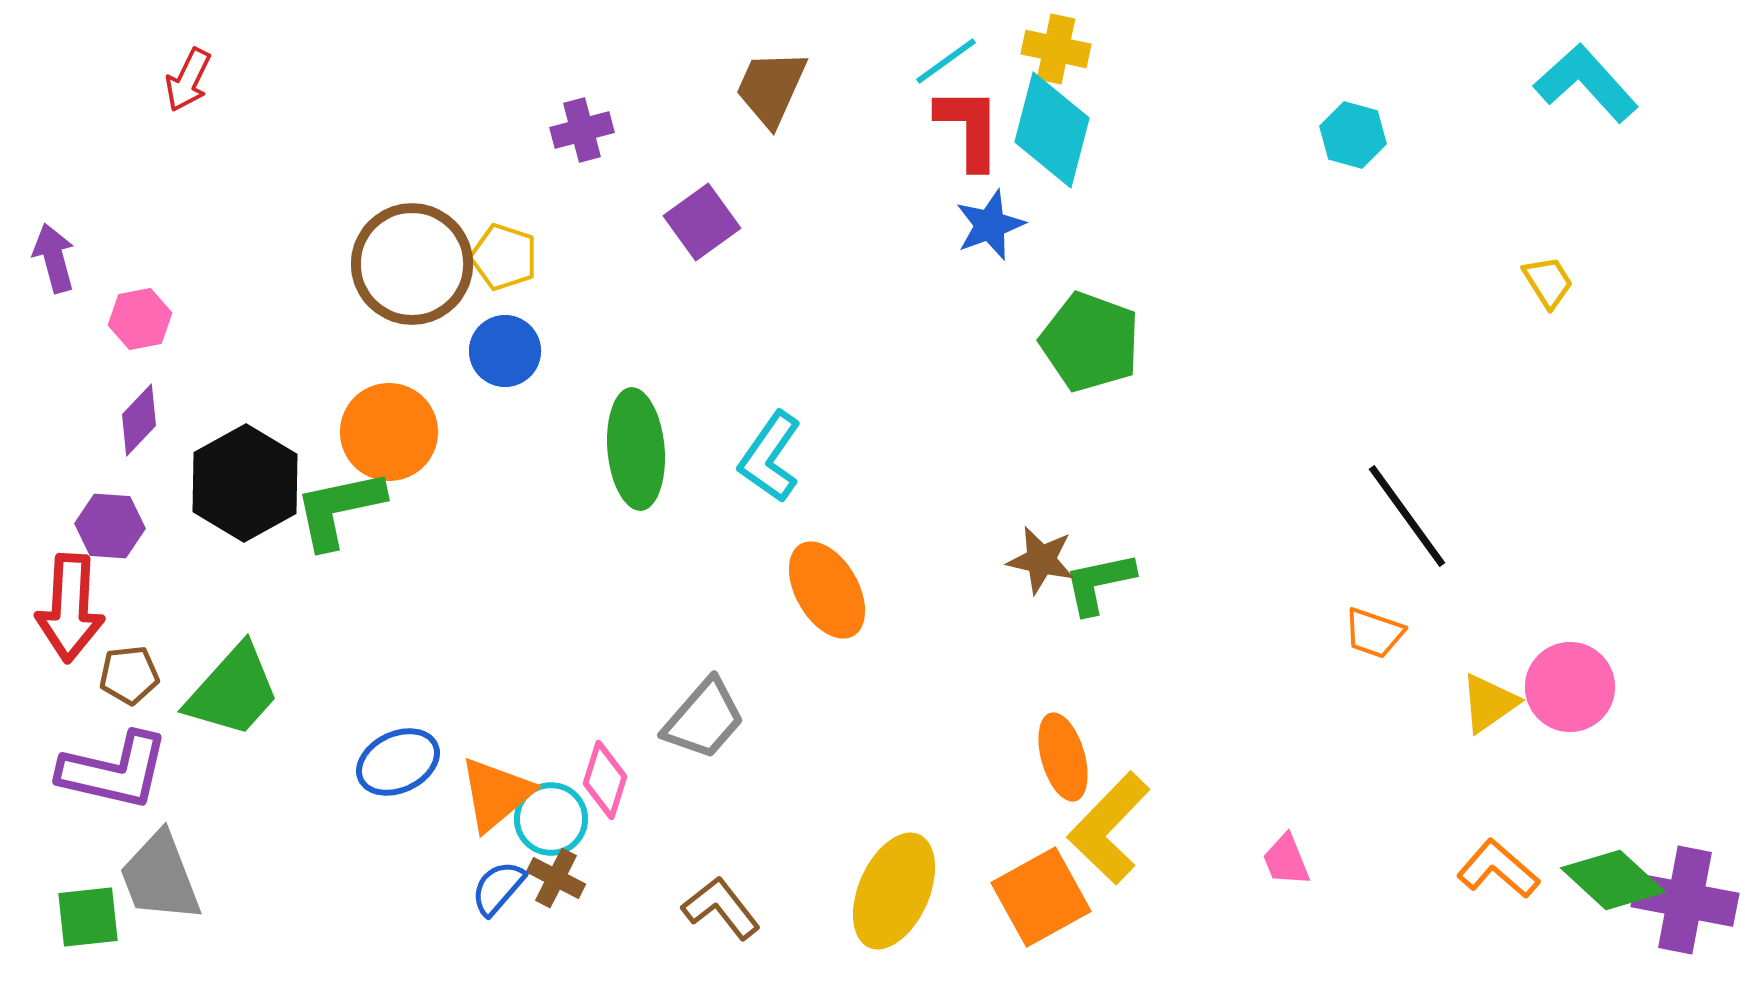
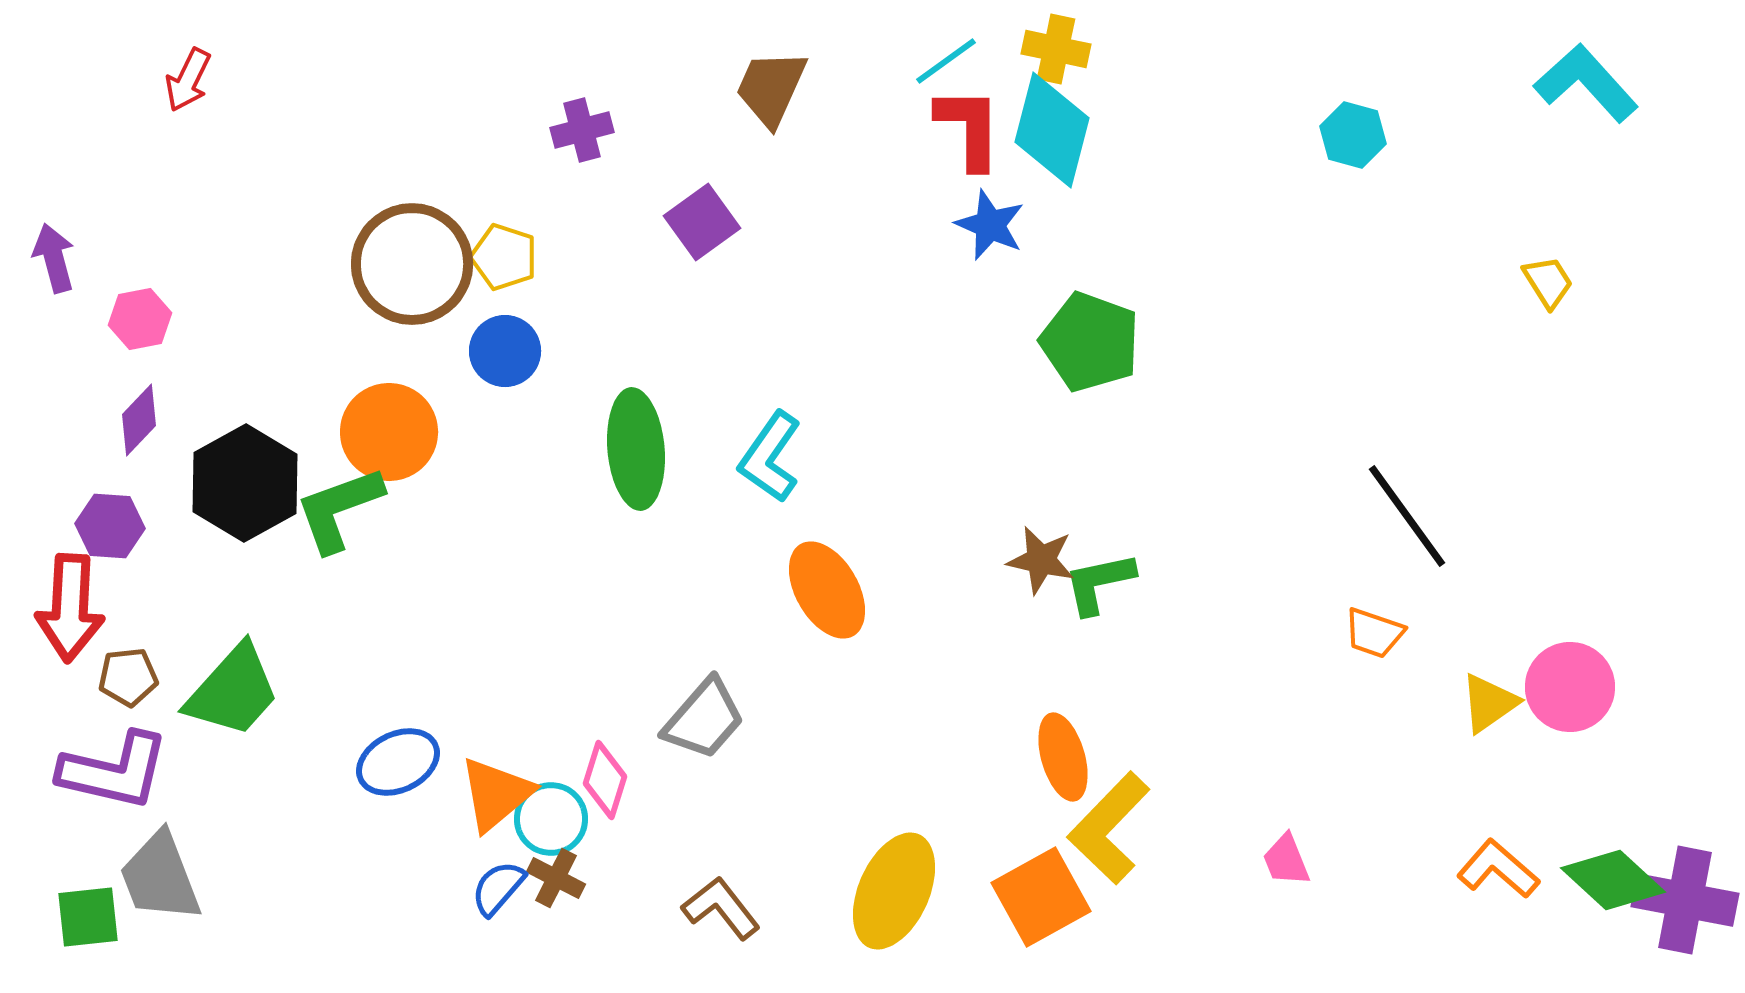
blue star at (990, 225): rotated 28 degrees counterclockwise
green L-shape at (339, 509): rotated 8 degrees counterclockwise
brown pentagon at (129, 675): moved 1 px left, 2 px down
